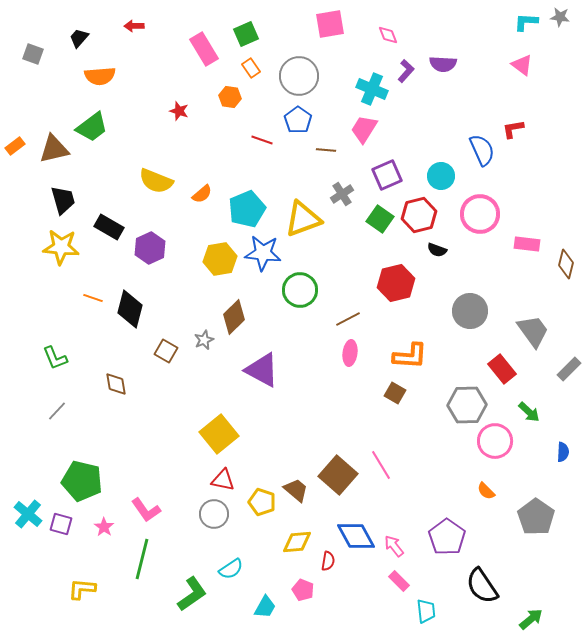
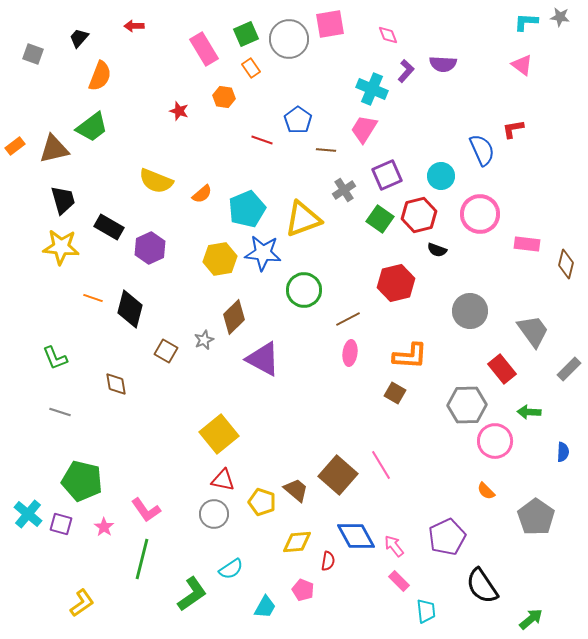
orange semicircle at (100, 76): rotated 64 degrees counterclockwise
gray circle at (299, 76): moved 10 px left, 37 px up
orange hexagon at (230, 97): moved 6 px left
gray cross at (342, 194): moved 2 px right, 4 px up
green circle at (300, 290): moved 4 px right
purple triangle at (262, 370): moved 1 px right, 11 px up
gray line at (57, 411): moved 3 px right, 1 px down; rotated 65 degrees clockwise
green arrow at (529, 412): rotated 140 degrees clockwise
purple pentagon at (447, 537): rotated 12 degrees clockwise
yellow L-shape at (82, 589): moved 14 px down; rotated 140 degrees clockwise
